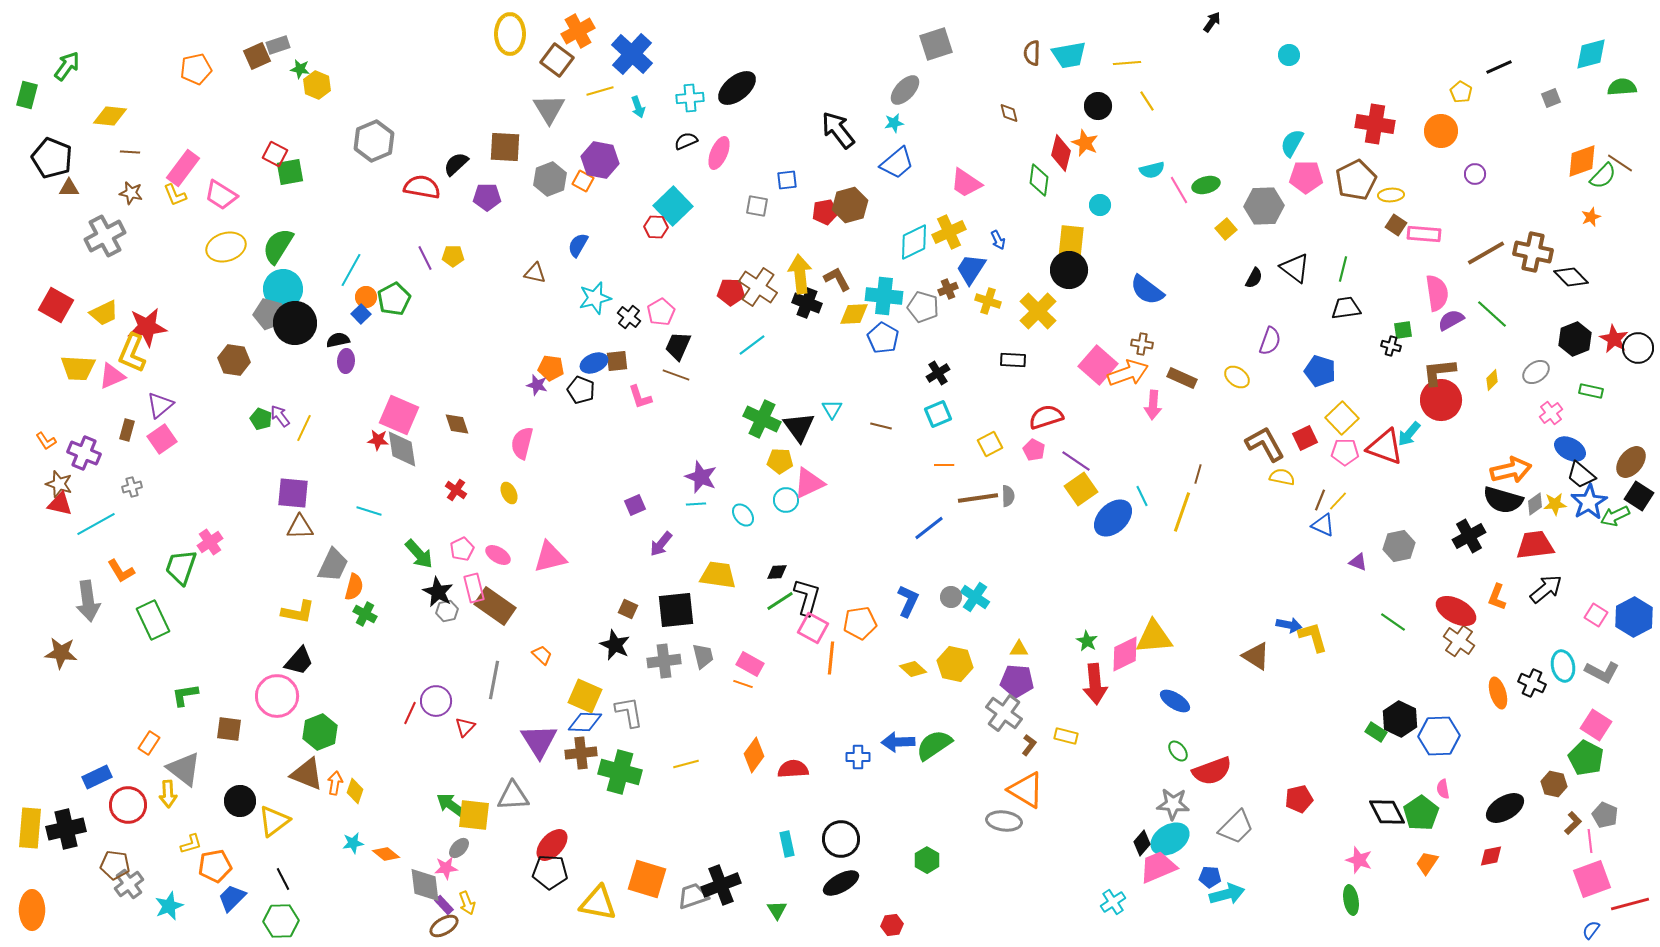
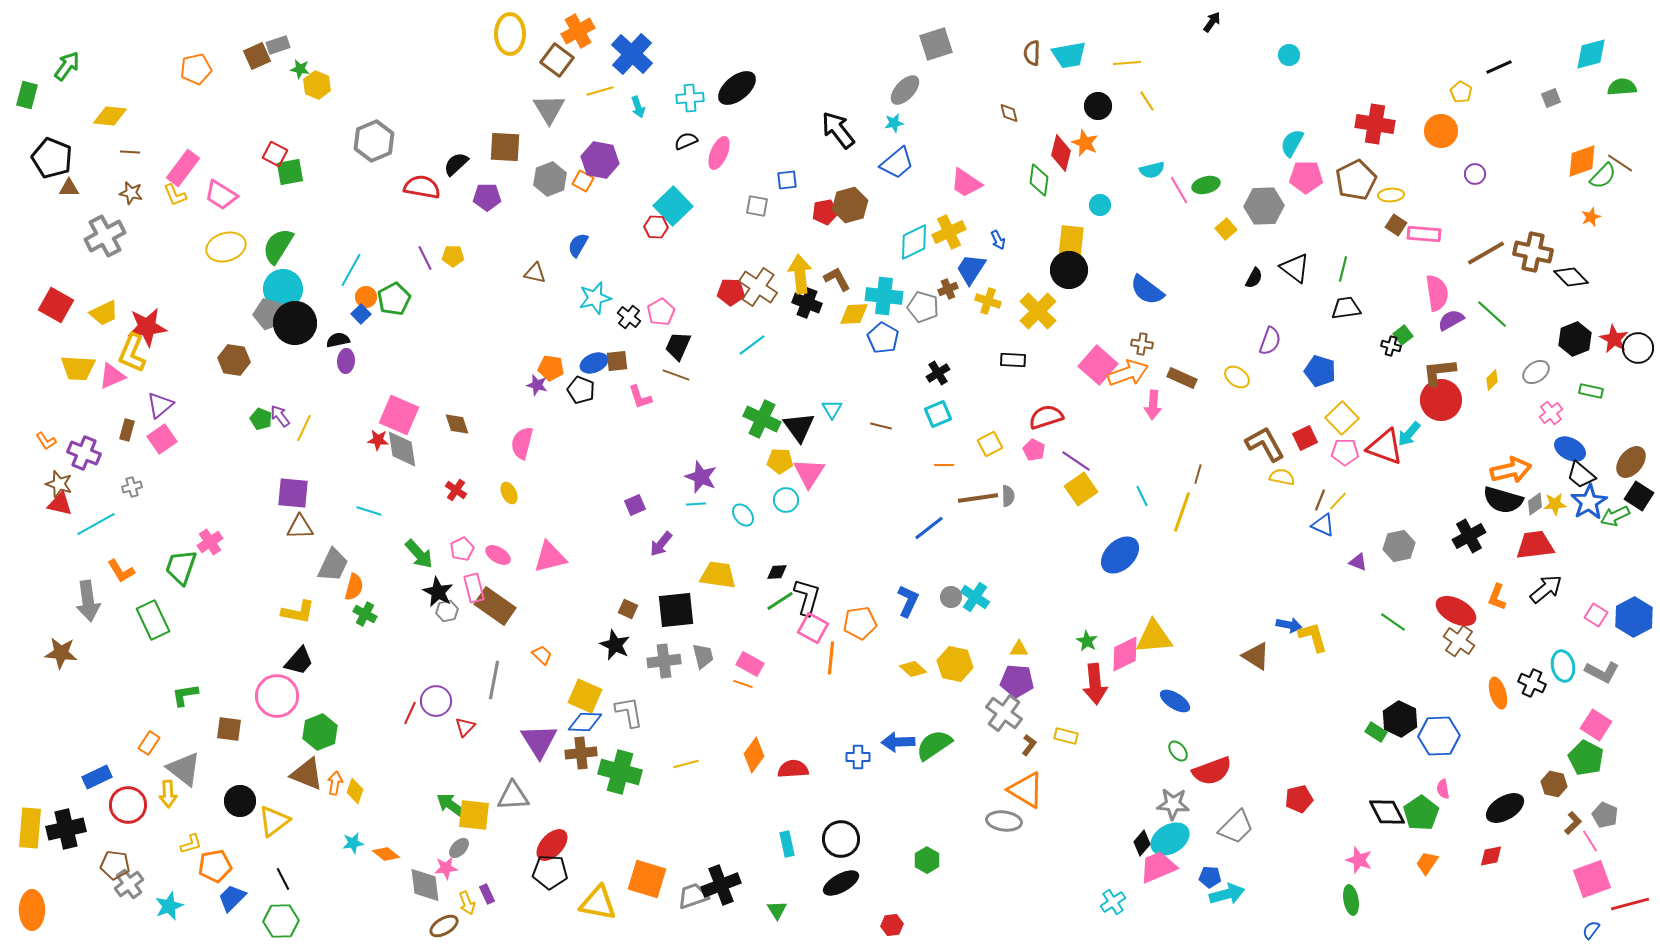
green square at (1403, 330): moved 5 px down; rotated 30 degrees counterclockwise
pink triangle at (809, 483): moved 10 px up; rotated 32 degrees counterclockwise
blue ellipse at (1113, 518): moved 7 px right, 37 px down
pink line at (1590, 841): rotated 25 degrees counterclockwise
purple rectangle at (444, 905): moved 43 px right, 11 px up; rotated 18 degrees clockwise
